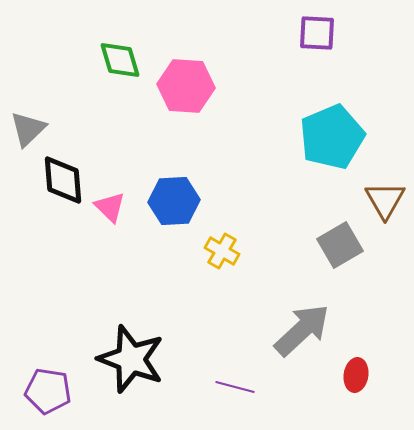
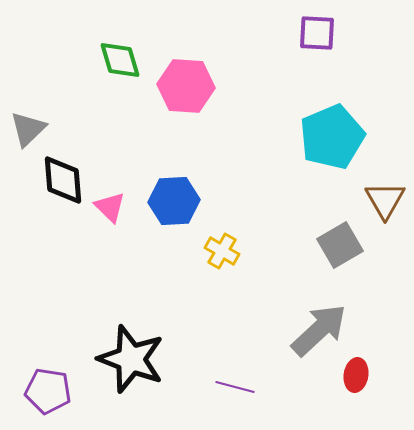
gray arrow: moved 17 px right
